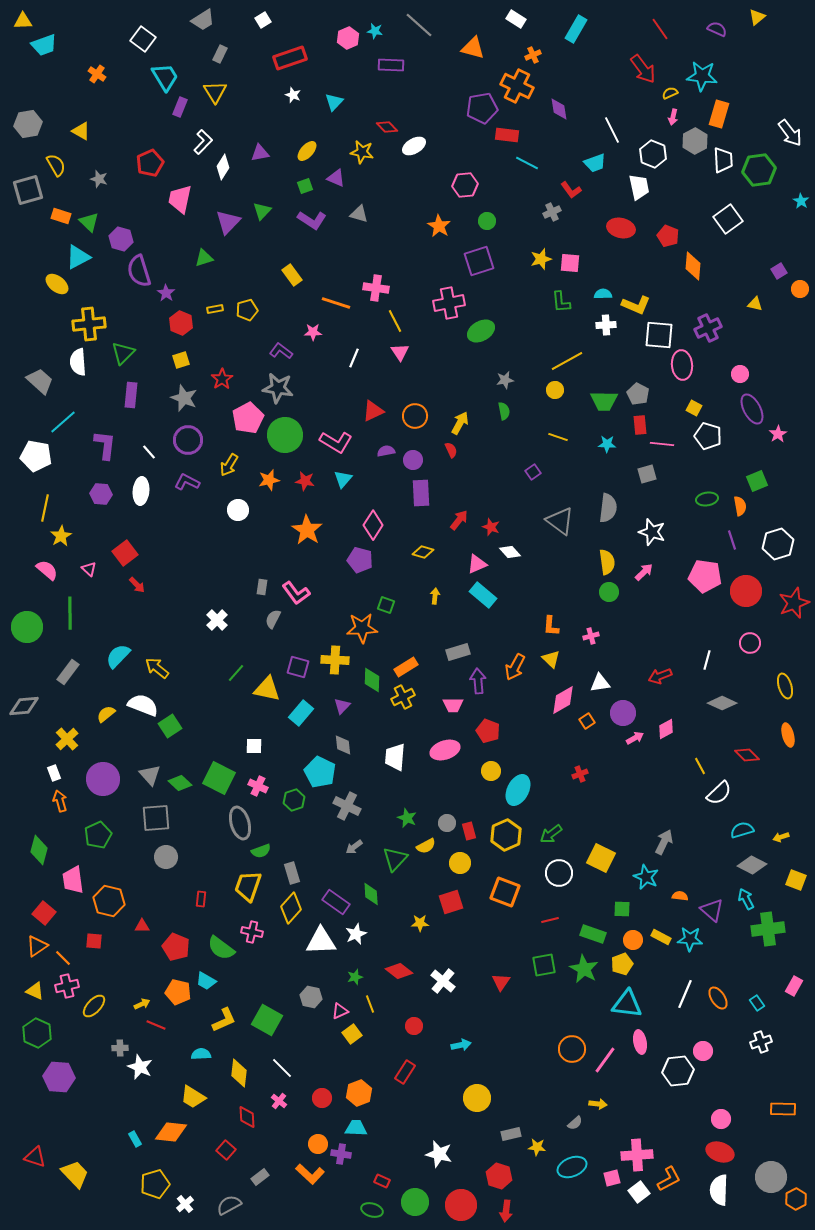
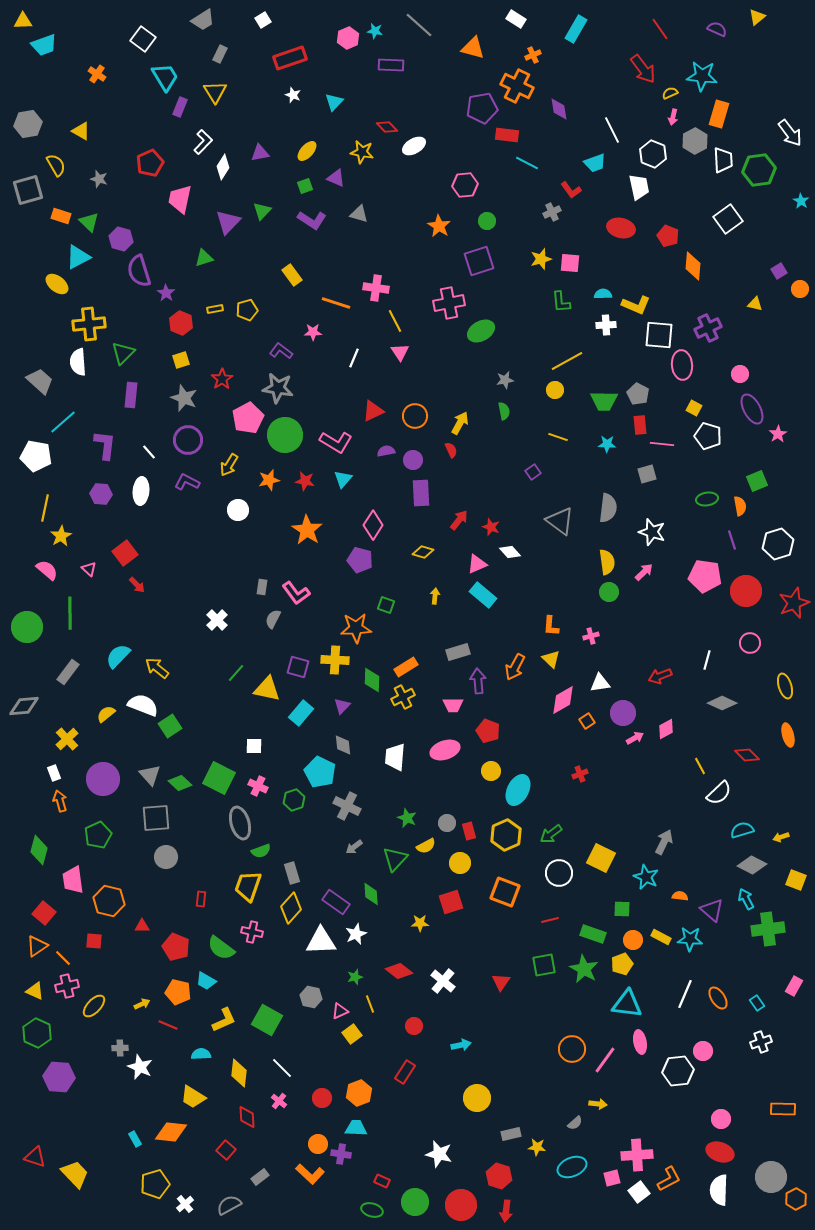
orange star at (362, 628): moved 6 px left
red line at (156, 1025): moved 12 px right
